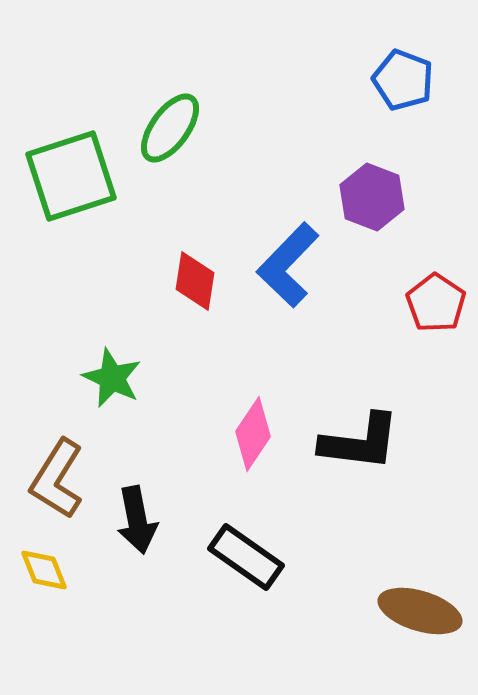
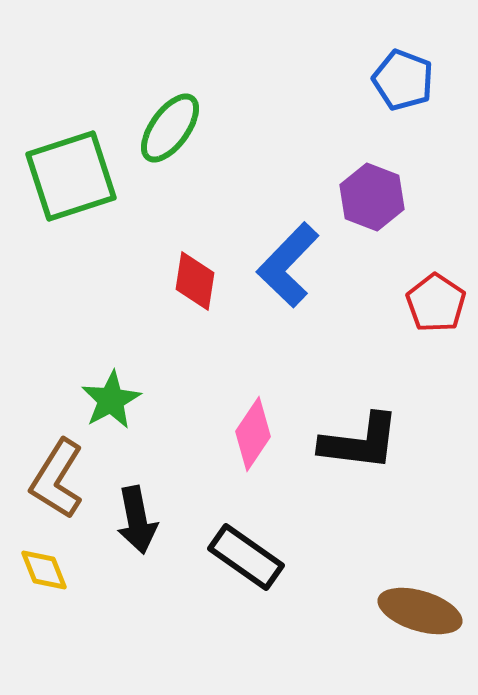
green star: moved 1 px left, 22 px down; rotated 18 degrees clockwise
